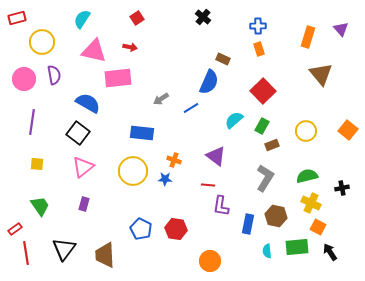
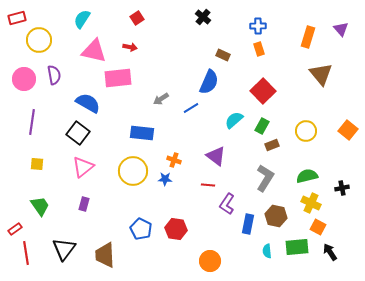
yellow circle at (42, 42): moved 3 px left, 2 px up
brown rectangle at (223, 59): moved 4 px up
purple L-shape at (221, 206): moved 6 px right, 2 px up; rotated 25 degrees clockwise
